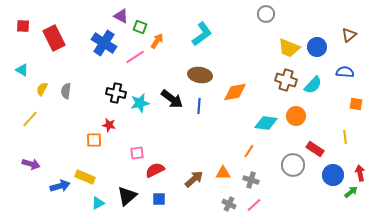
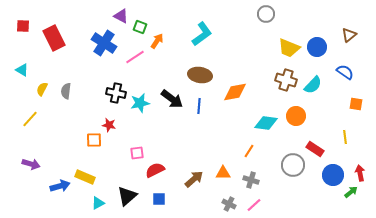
blue semicircle at (345, 72): rotated 30 degrees clockwise
